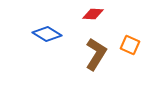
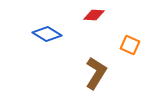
red diamond: moved 1 px right, 1 px down
brown L-shape: moved 19 px down
